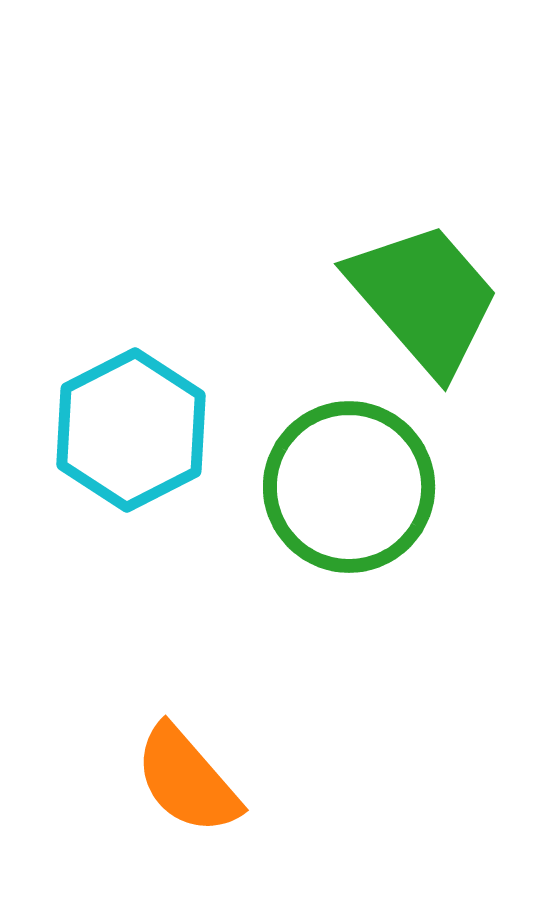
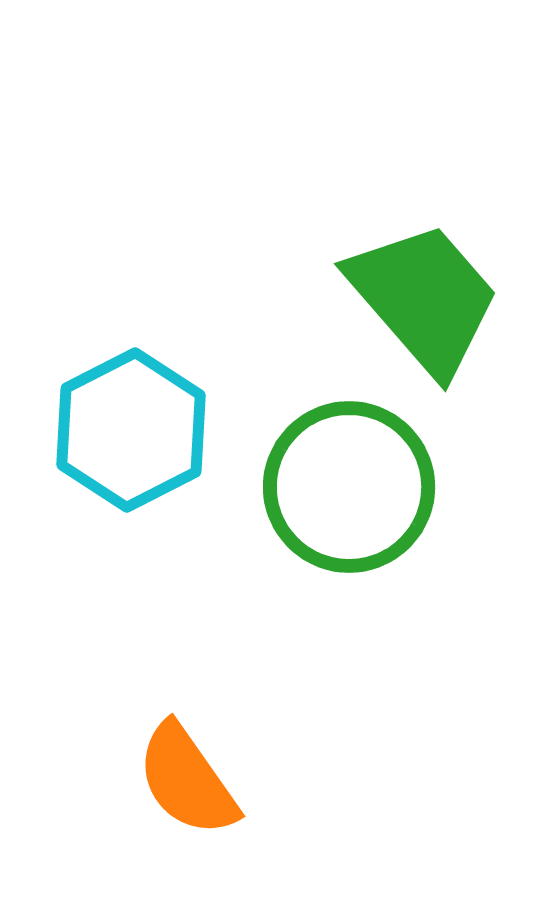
orange semicircle: rotated 6 degrees clockwise
